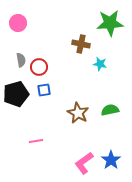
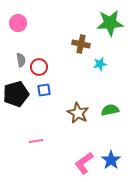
cyan star: rotated 24 degrees counterclockwise
